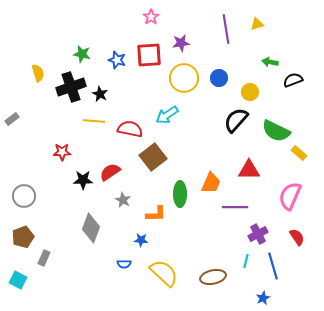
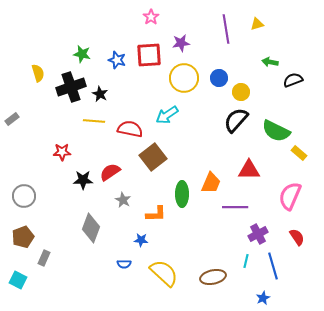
yellow circle at (250, 92): moved 9 px left
green ellipse at (180, 194): moved 2 px right
